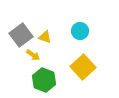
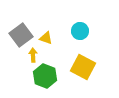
yellow triangle: moved 1 px right, 1 px down
yellow arrow: rotated 128 degrees counterclockwise
yellow square: rotated 20 degrees counterclockwise
green hexagon: moved 1 px right, 4 px up
